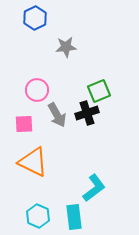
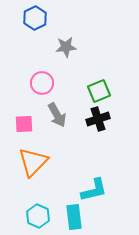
pink circle: moved 5 px right, 7 px up
black cross: moved 11 px right, 6 px down
orange triangle: rotated 48 degrees clockwise
cyan L-shape: moved 2 px down; rotated 24 degrees clockwise
